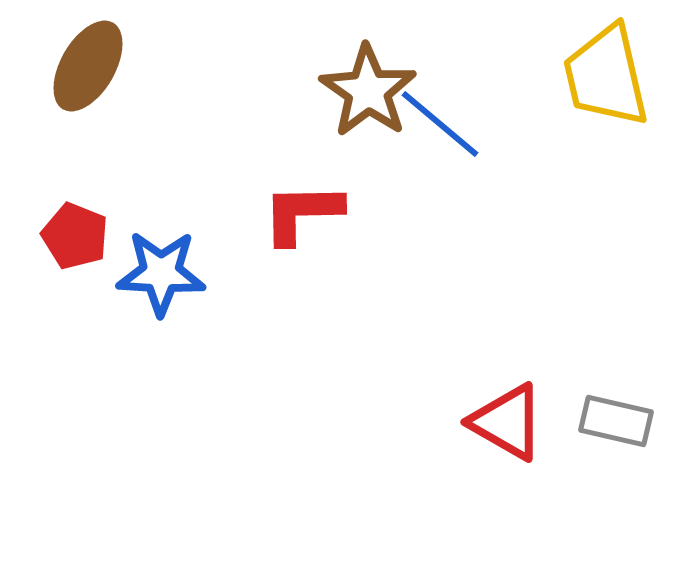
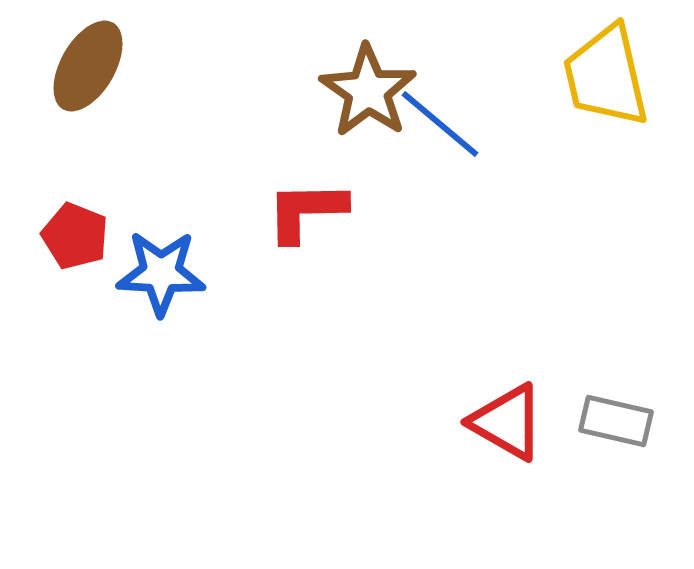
red L-shape: moved 4 px right, 2 px up
